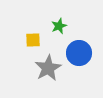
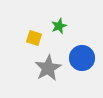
yellow square: moved 1 px right, 2 px up; rotated 21 degrees clockwise
blue circle: moved 3 px right, 5 px down
